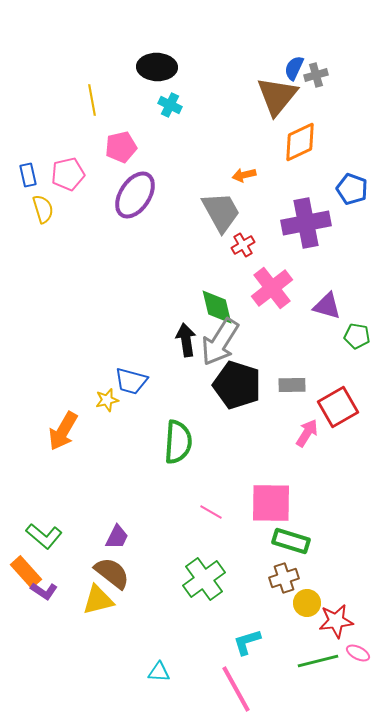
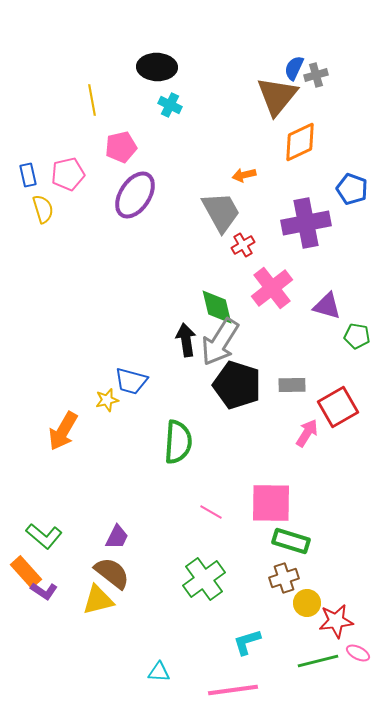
pink line at (236, 689): moved 3 px left, 1 px down; rotated 69 degrees counterclockwise
